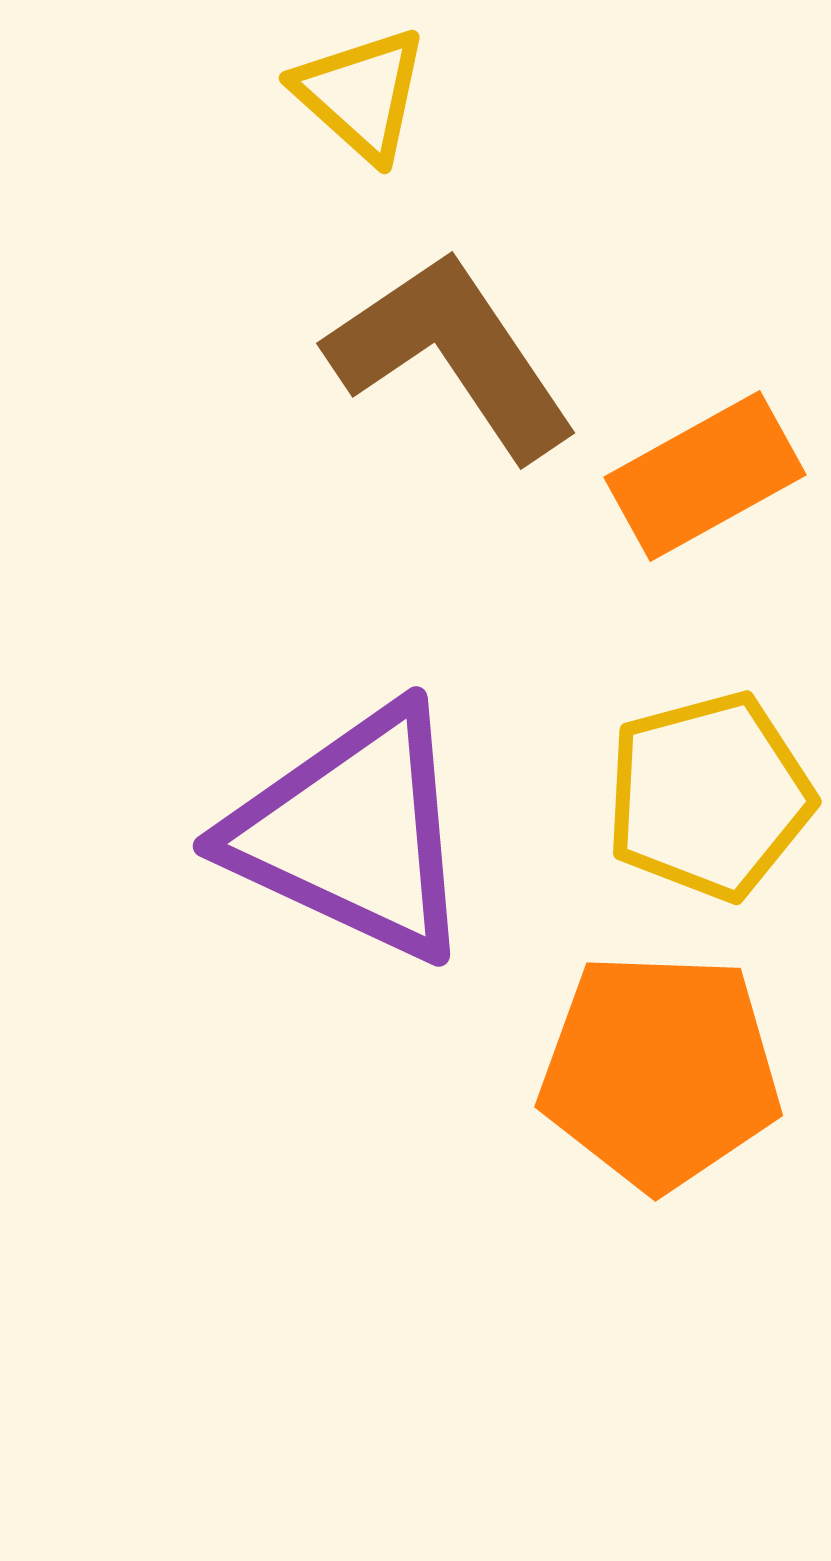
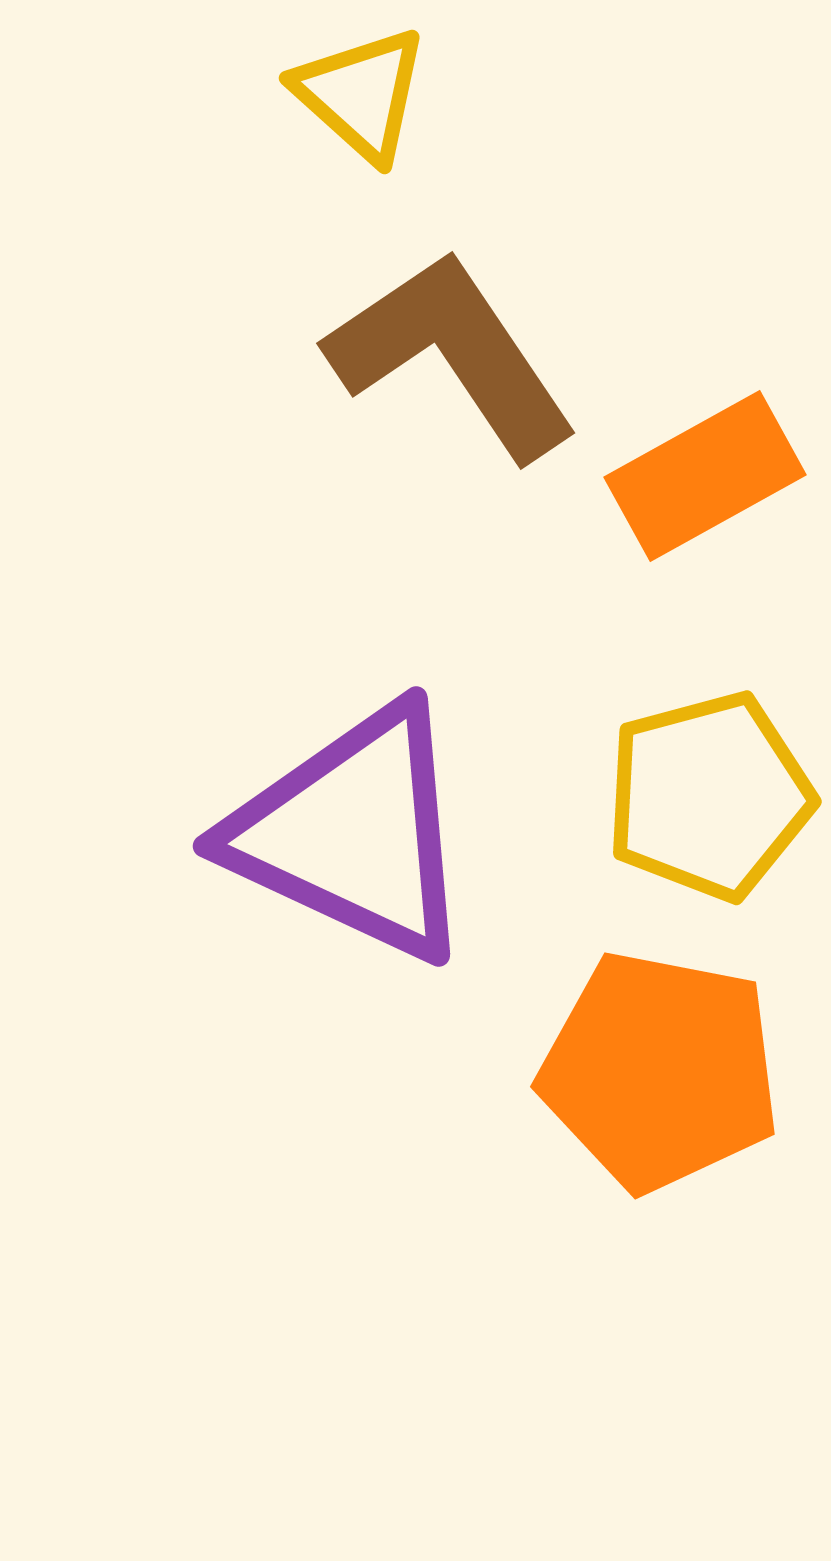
orange pentagon: rotated 9 degrees clockwise
